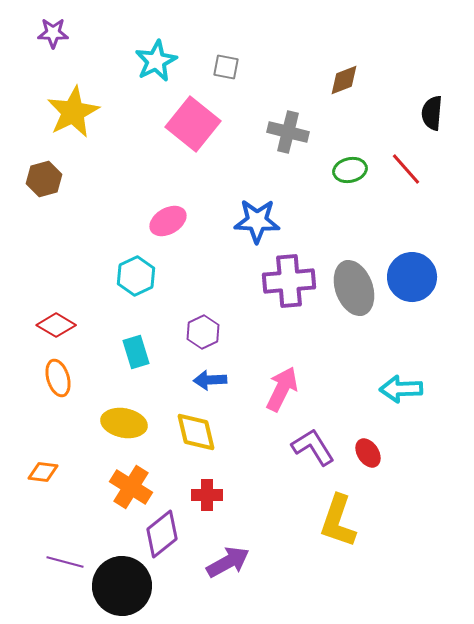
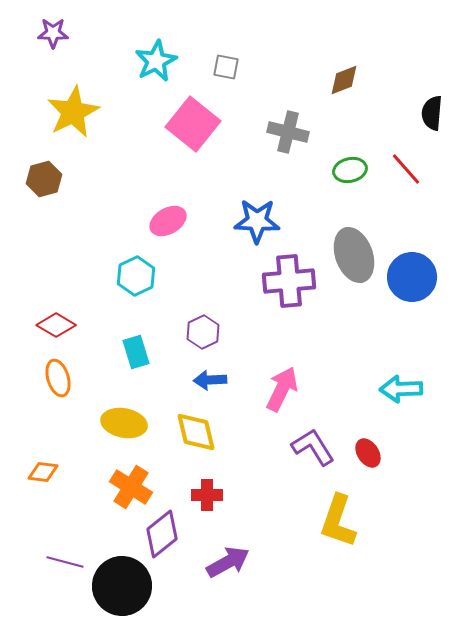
gray ellipse: moved 33 px up
